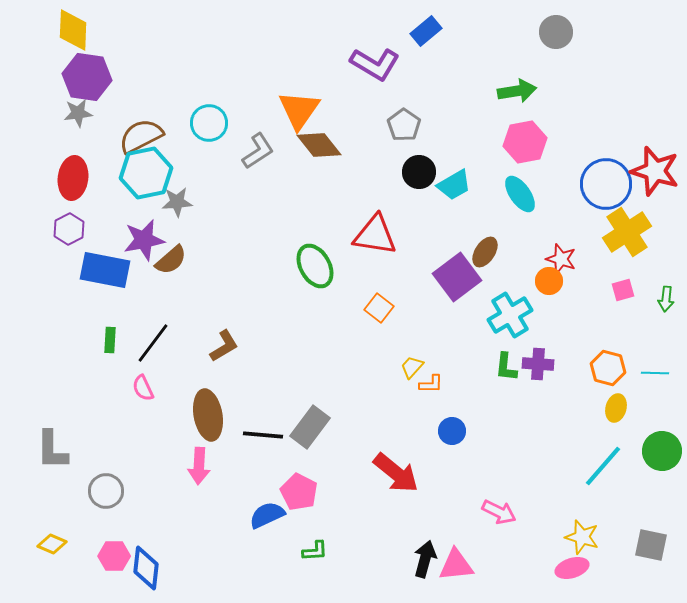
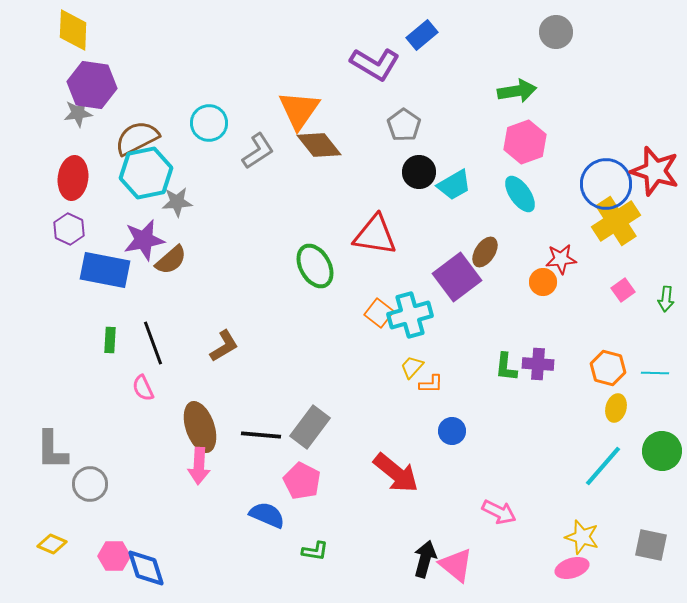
blue rectangle at (426, 31): moved 4 px left, 4 px down
purple hexagon at (87, 77): moved 5 px right, 8 px down
brown semicircle at (141, 136): moved 4 px left, 2 px down
pink hexagon at (525, 142): rotated 9 degrees counterclockwise
purple hexagon at (69, 229): rotated 8 degrees counterclockwise
yellow cross at (627, 232): moved 11 px left, 11 px up
red star at (561, 259): rotated 24 degrees counterclockwise
orange circle at (549, 281): moved 6 px left, 1 px down
pink square at (623, 290): rotated 20 degrees counterclockwise
orange square at (379, 308): moved 5 px down
cyan cross at (510, 315): moved 100 px left; rotated 15 degrees clockwise
black line at (153, 343): rotated 57 degrees counterclockwise
brown ellipse at (208, 415): moved 8 px left, 12 px down; rotated 9 degrees counterclockwise
black line at (263, 435): moved 2 px left
gray circle at (106, 491): moved 16 px left, 7 px up
pink pentagon at (299, 492): moved 3 px right, 11 px up
blue semicircle at (267, 515): rotated 48 degrees clockwise
green L-shape at (315, 551): rotated 12 degrees clockwise
pink triangle at (456, 565): rotated 45 degrees clockwise
blue diamond at (146, 568): rotated 24 degrees counterclockwise
